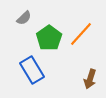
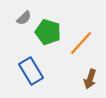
orange line: moved 9 px down
green pentagon: moved 1 px left, 6 px up; rotated 20 degrees counterclockwise
blue rectangle: moved 1 px left, 1 px down
